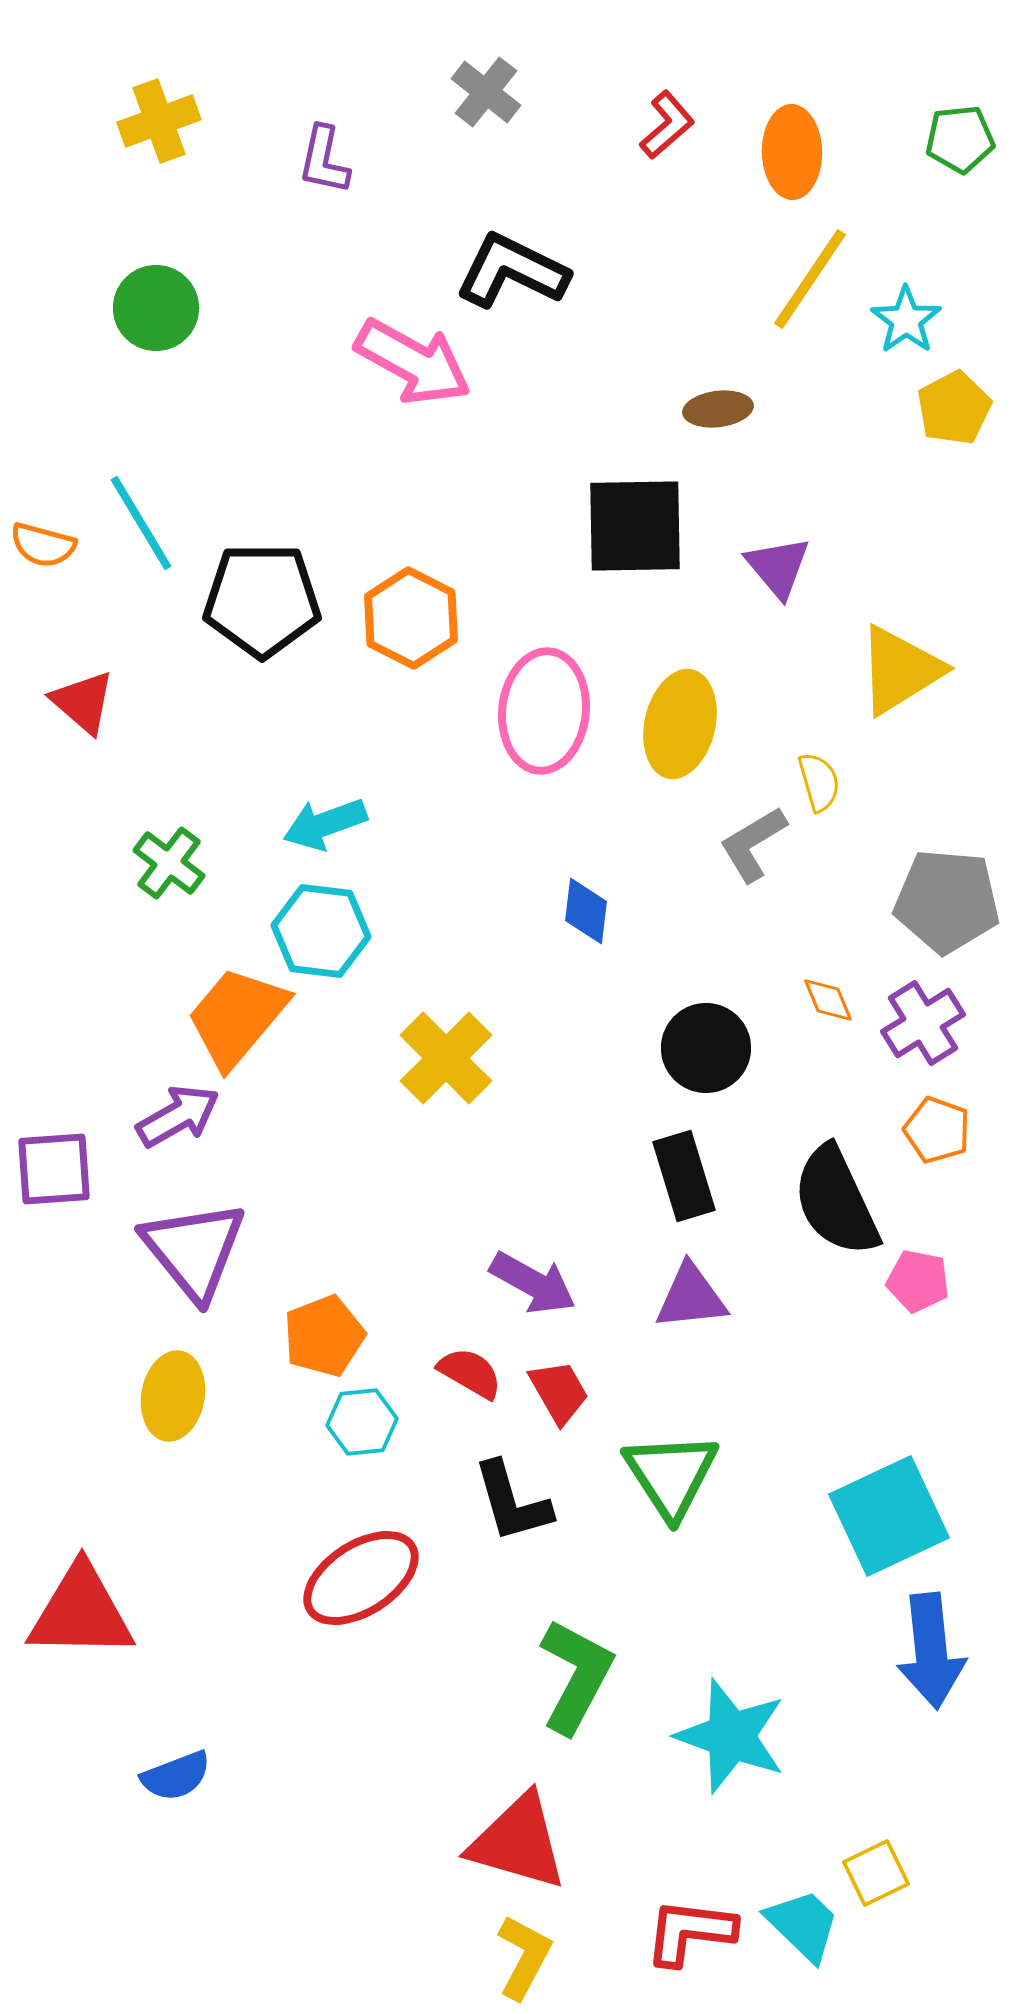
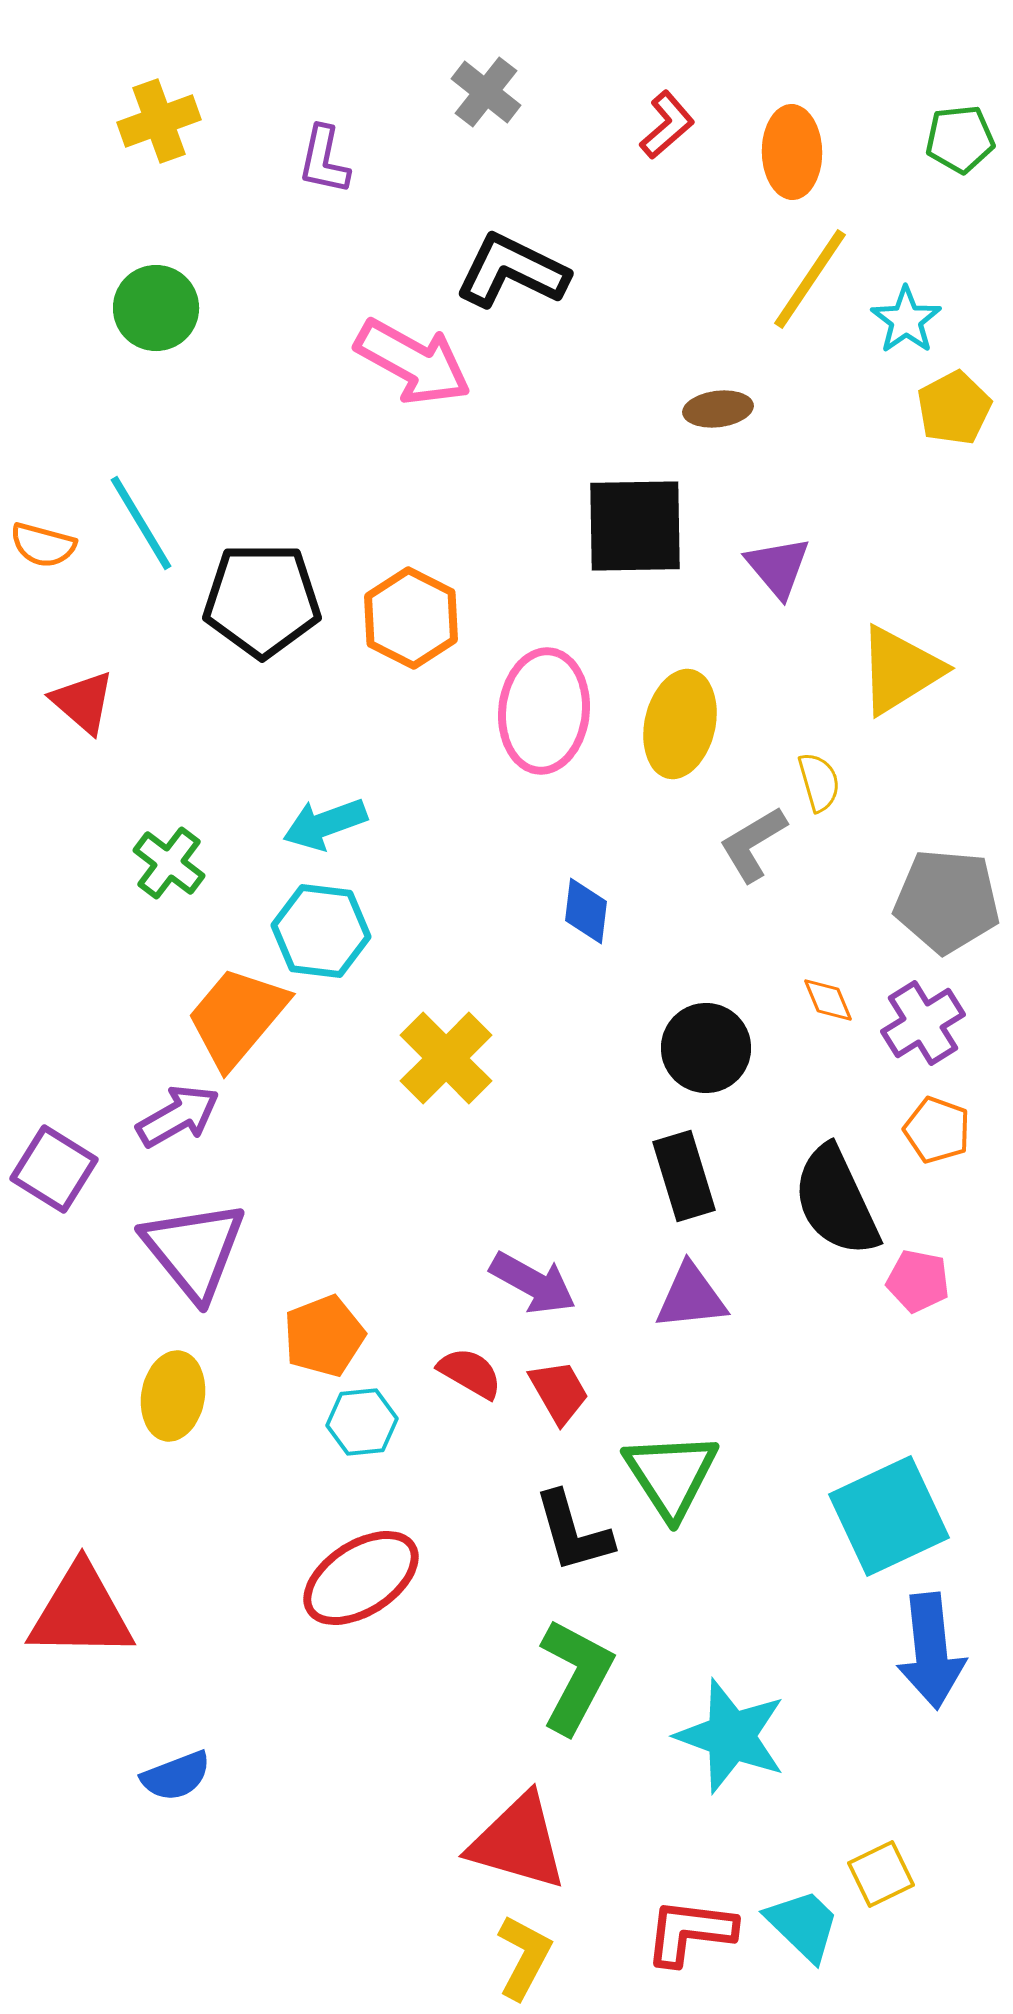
purple square at (54, 1169): rotated 36 degrees clockwise
black L-shape at (512, 1502): moved 61 px right, 30 px down
yellow square at (876, 1873): moved 5 px right, 1 px down
